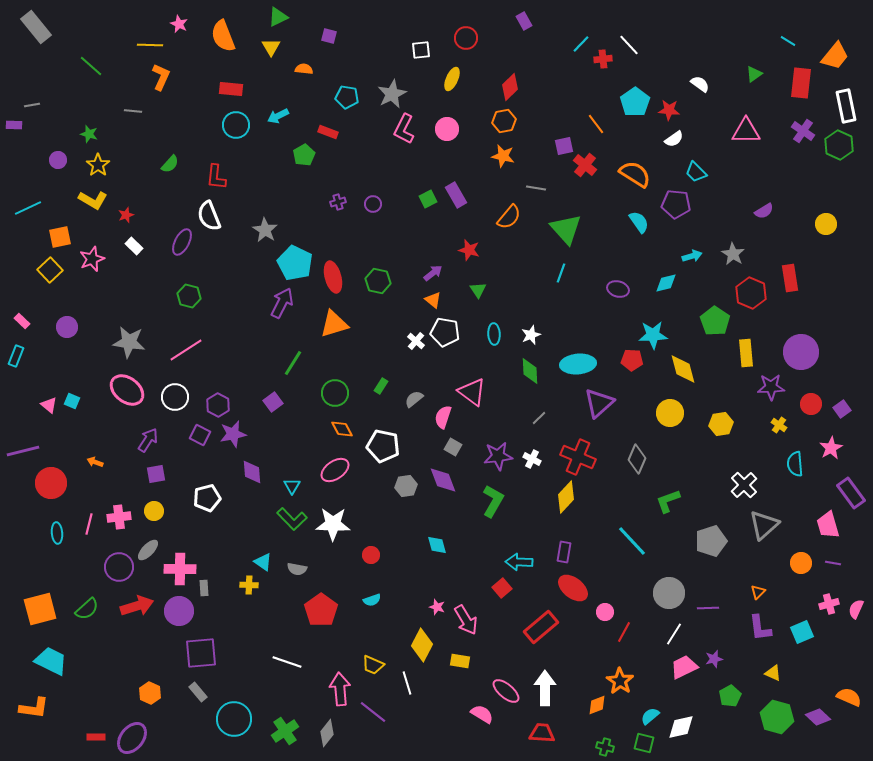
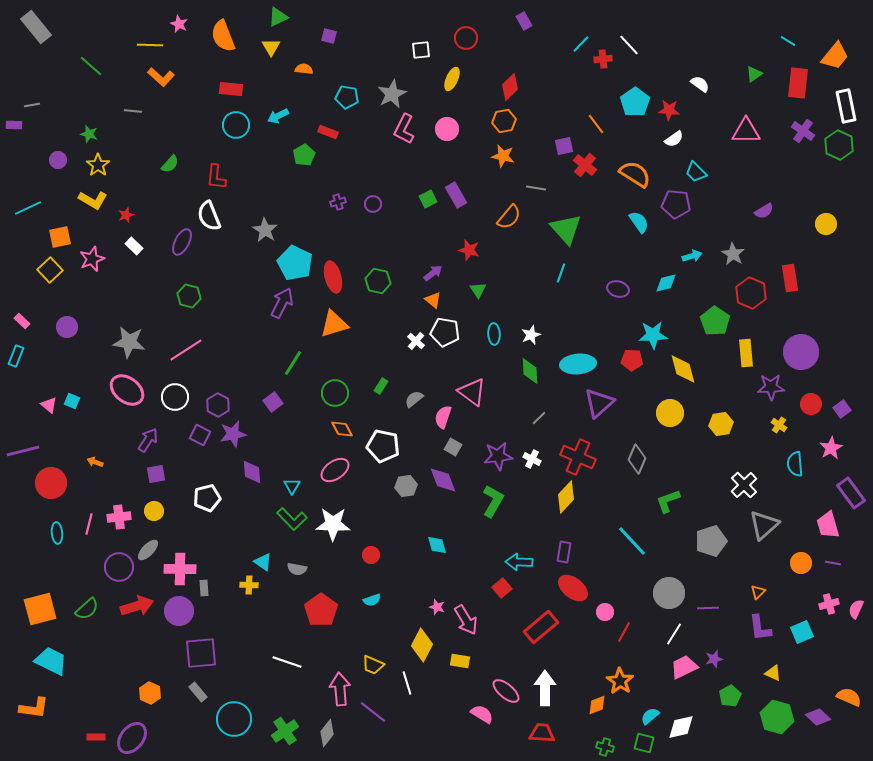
orange L-shape at (161, 77): rotated 108 degrees clockwise
red rectangle at (801, 83): moved 3 px left
